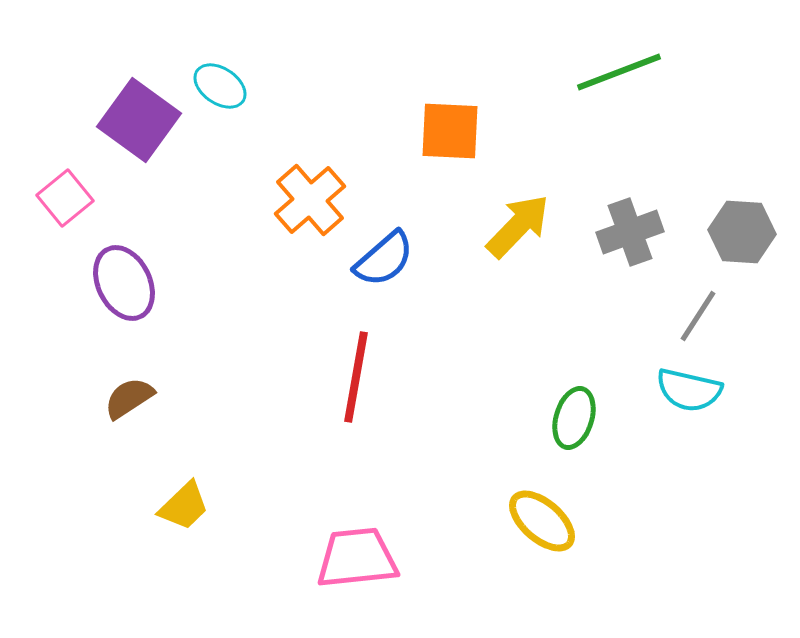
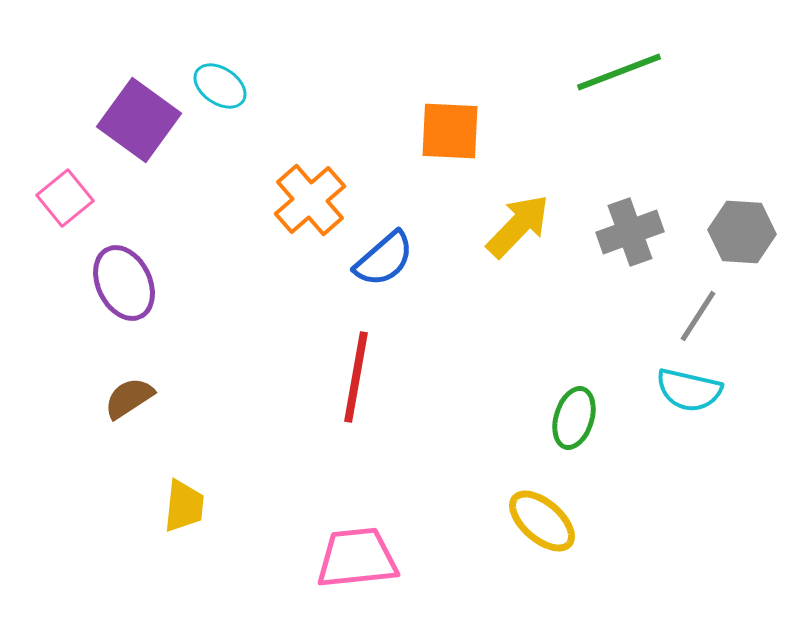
yellow trapezoid: rotated 40 degrees counterclockwise
